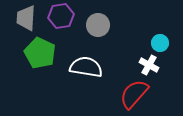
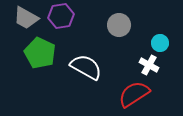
gray trapezoid: rotated 64 degrees counterclockwise
gray circle: moved 21 px right
white semicircle: rotated 20 degrees clockwise
red semicircle: rotated 16 degrees clockwise
